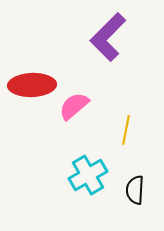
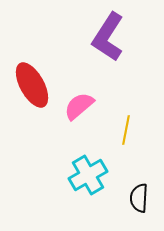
purple L-shape: rotated 12 degrees counterclockwise
red ellipse: rotated 63 degrees clockwise
pink semicircle: moved 5 px right
black semicircle: moved 4 px right, 8 px down
